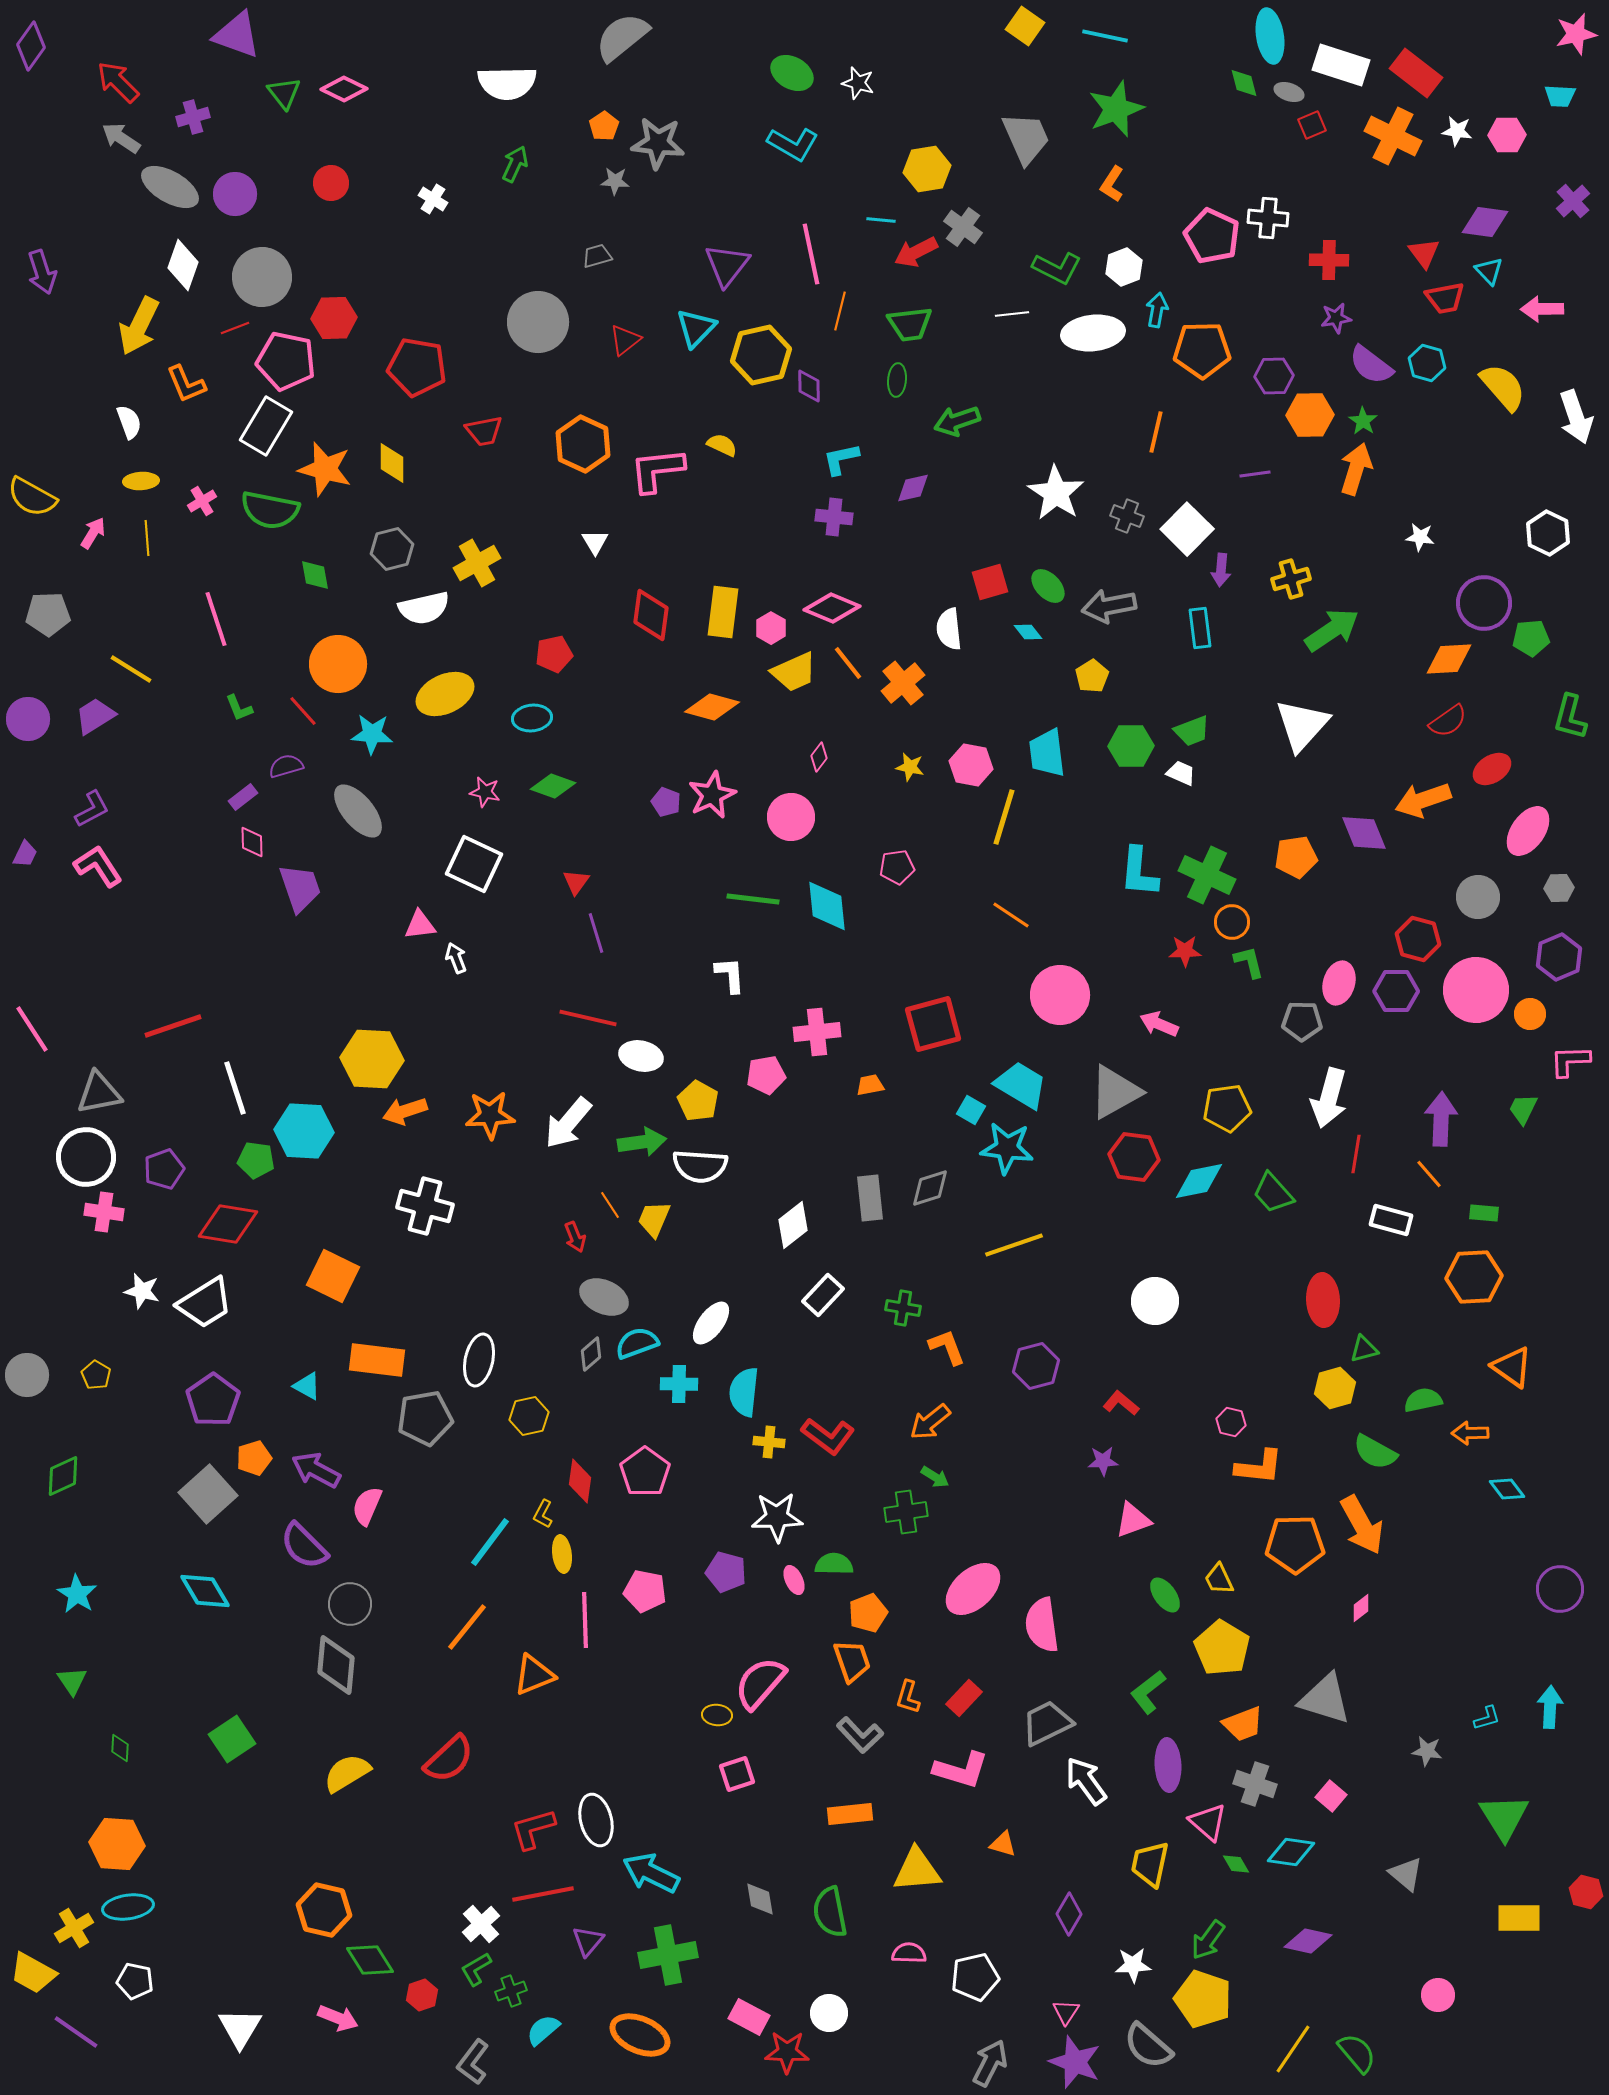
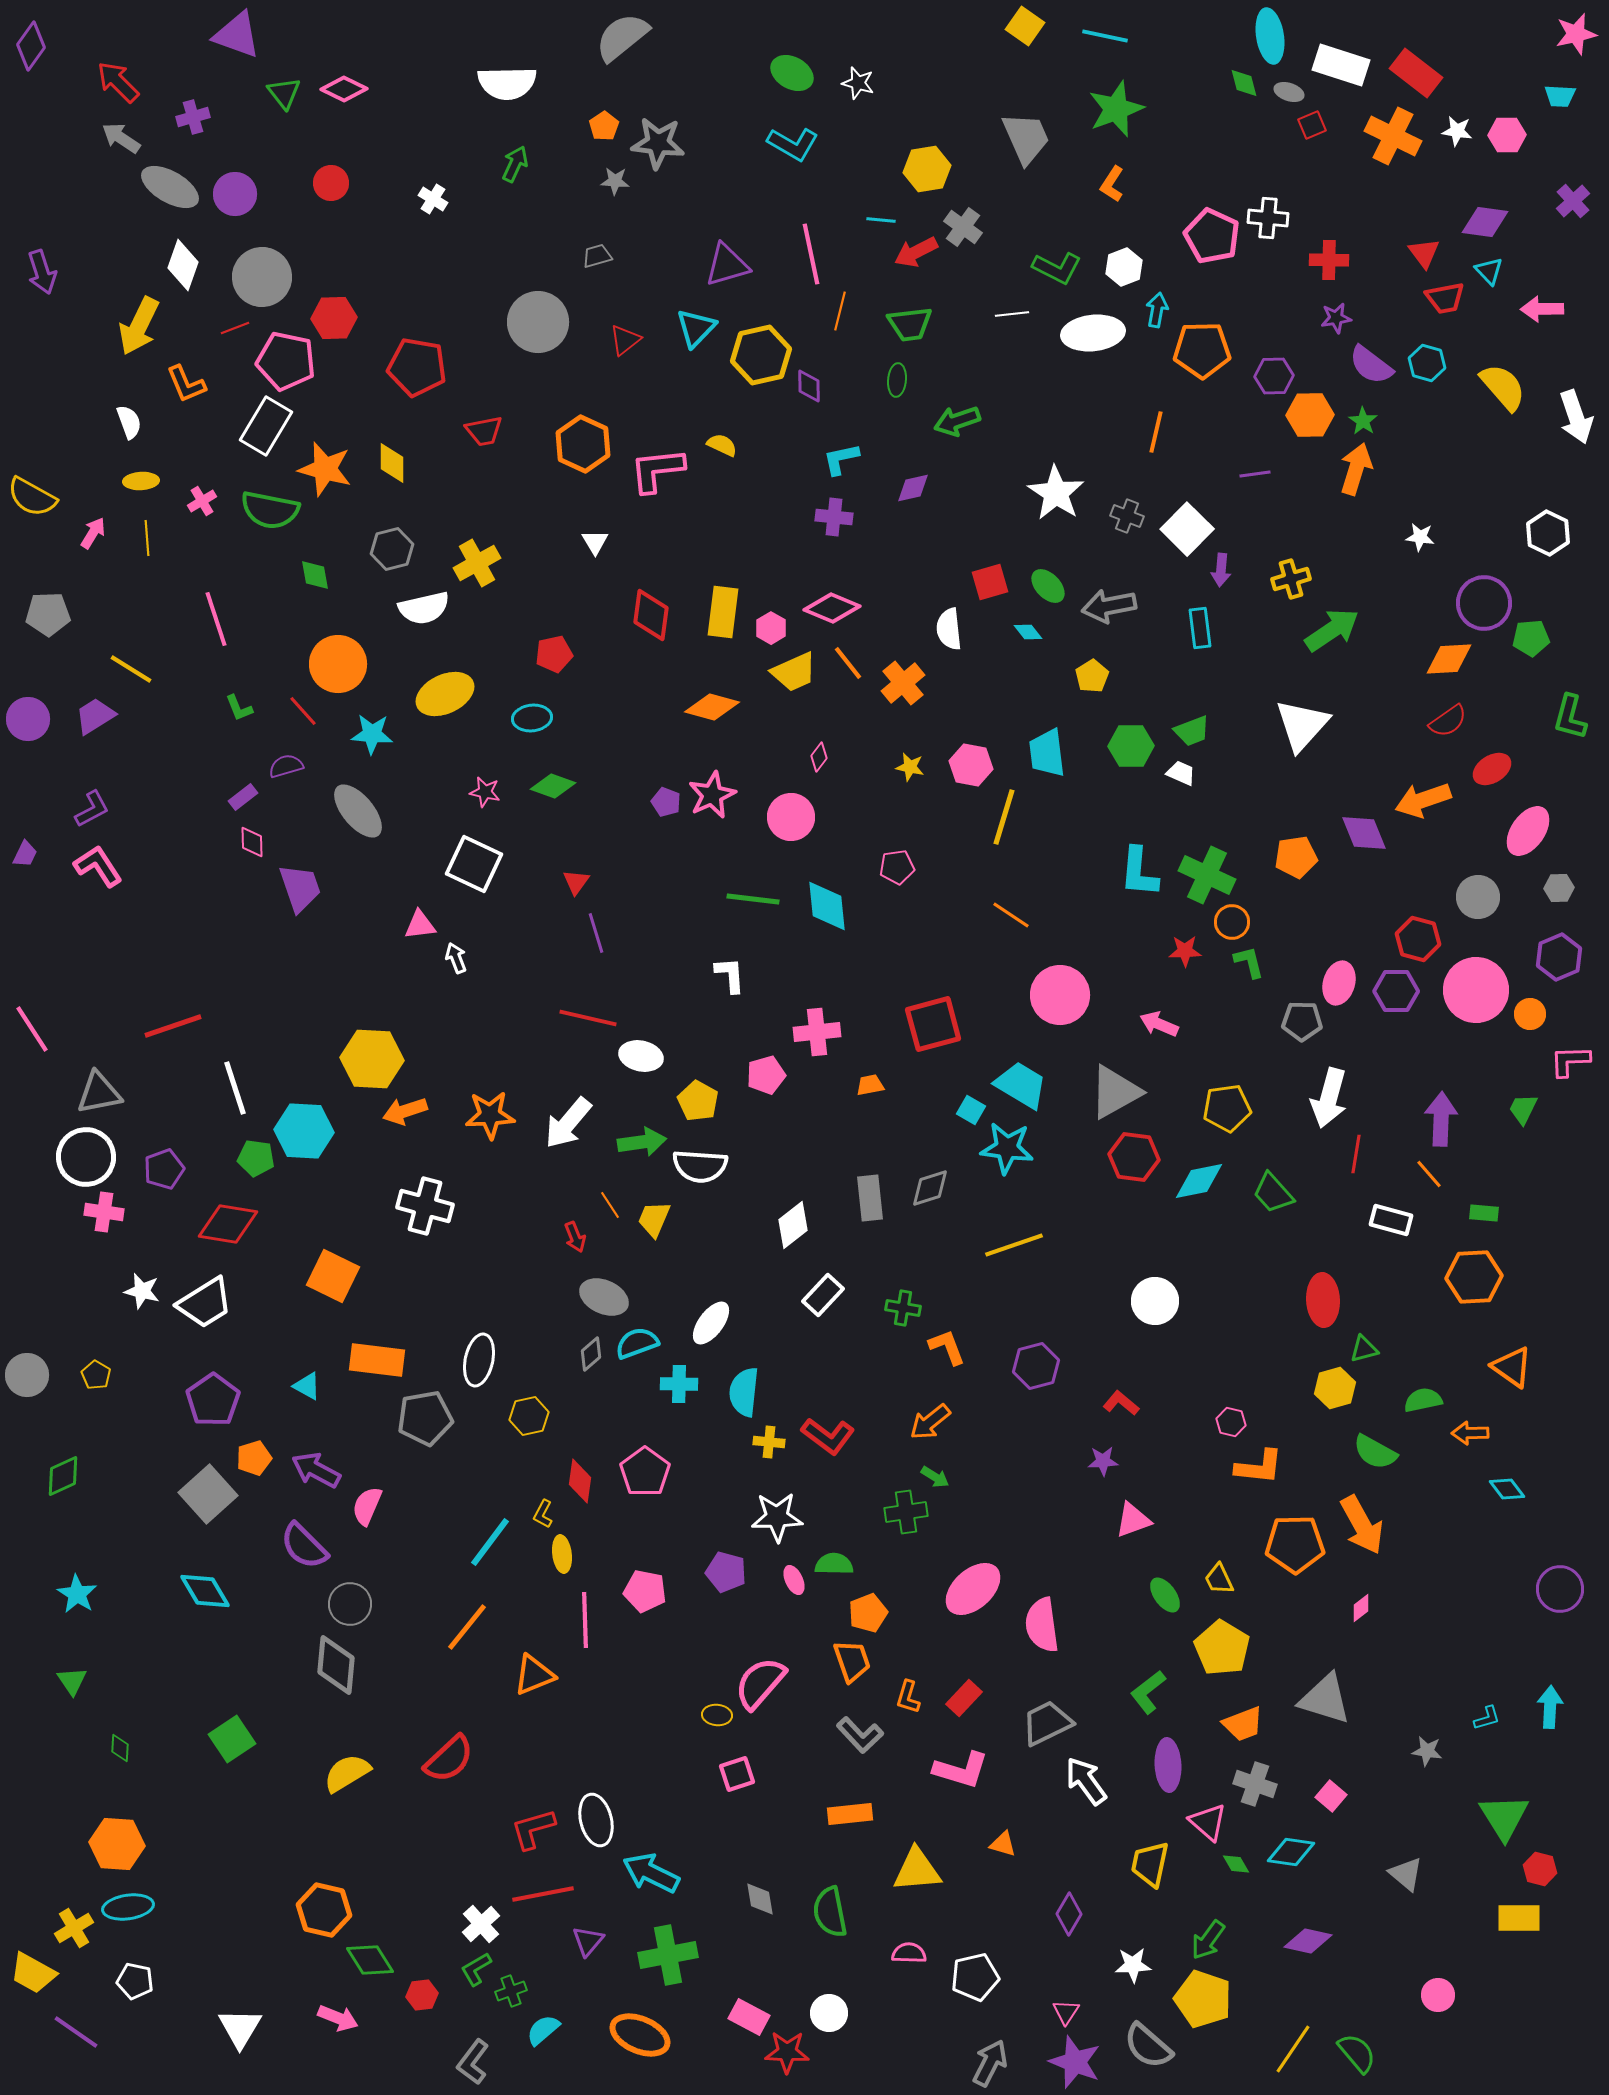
purple triangle at (727, 265): rotated 36 degrees clockwise
pink pentagon at (766, 1075): rotated 6 degrees counterclockwise
green pentagon at (256, 1160): moved 2 px up
red hexagon at (1586, 1892): moved 46 px left, 23 px up
red hexagon at (422, 1995): rotated 12 degrees clockwise
